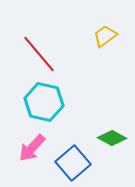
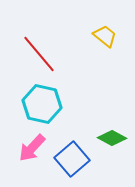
yellow trapezoid: rotated 75 degrees clockwise
cyan hexagon: moved 2 px left, 2 px down
blue square: moved 1 px left, 4 px up
